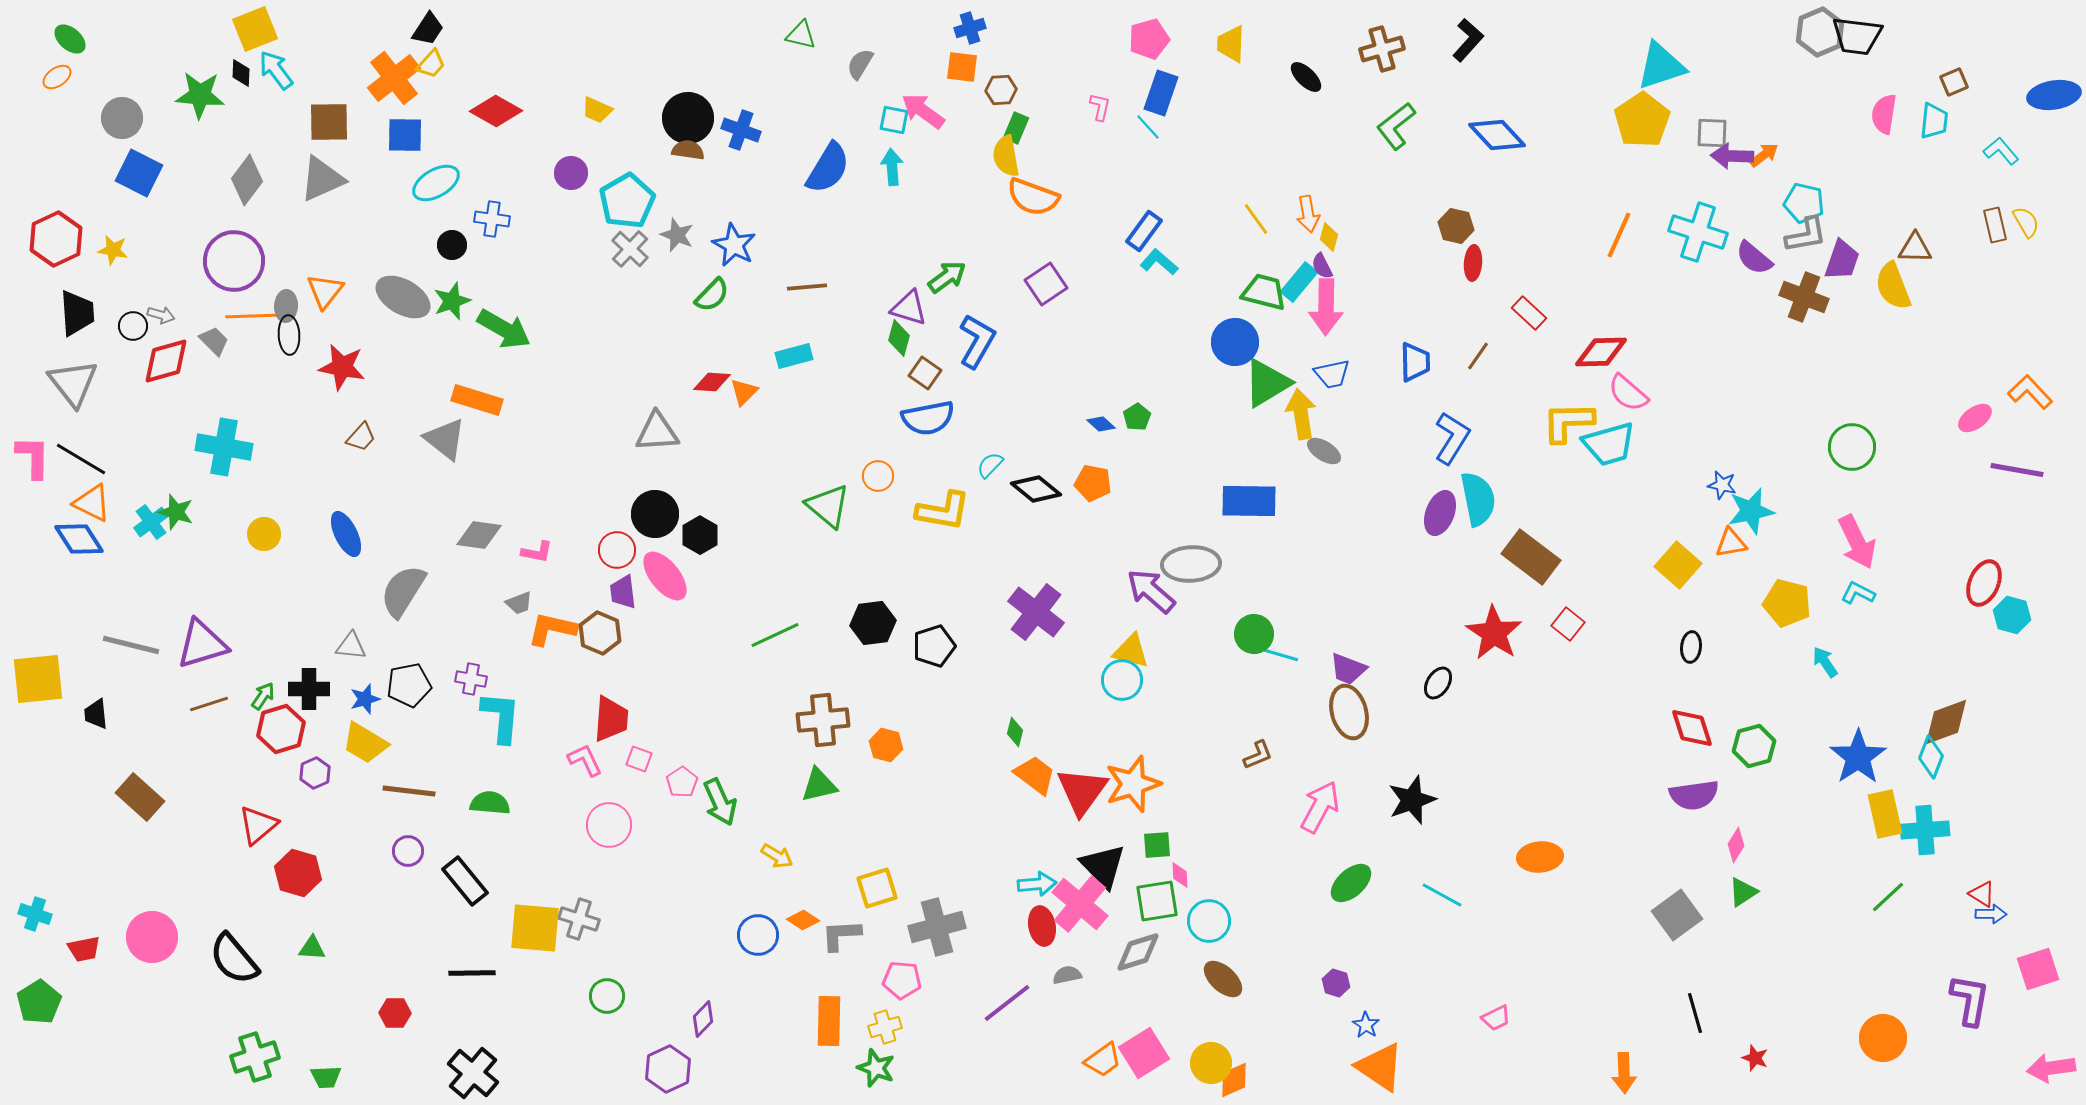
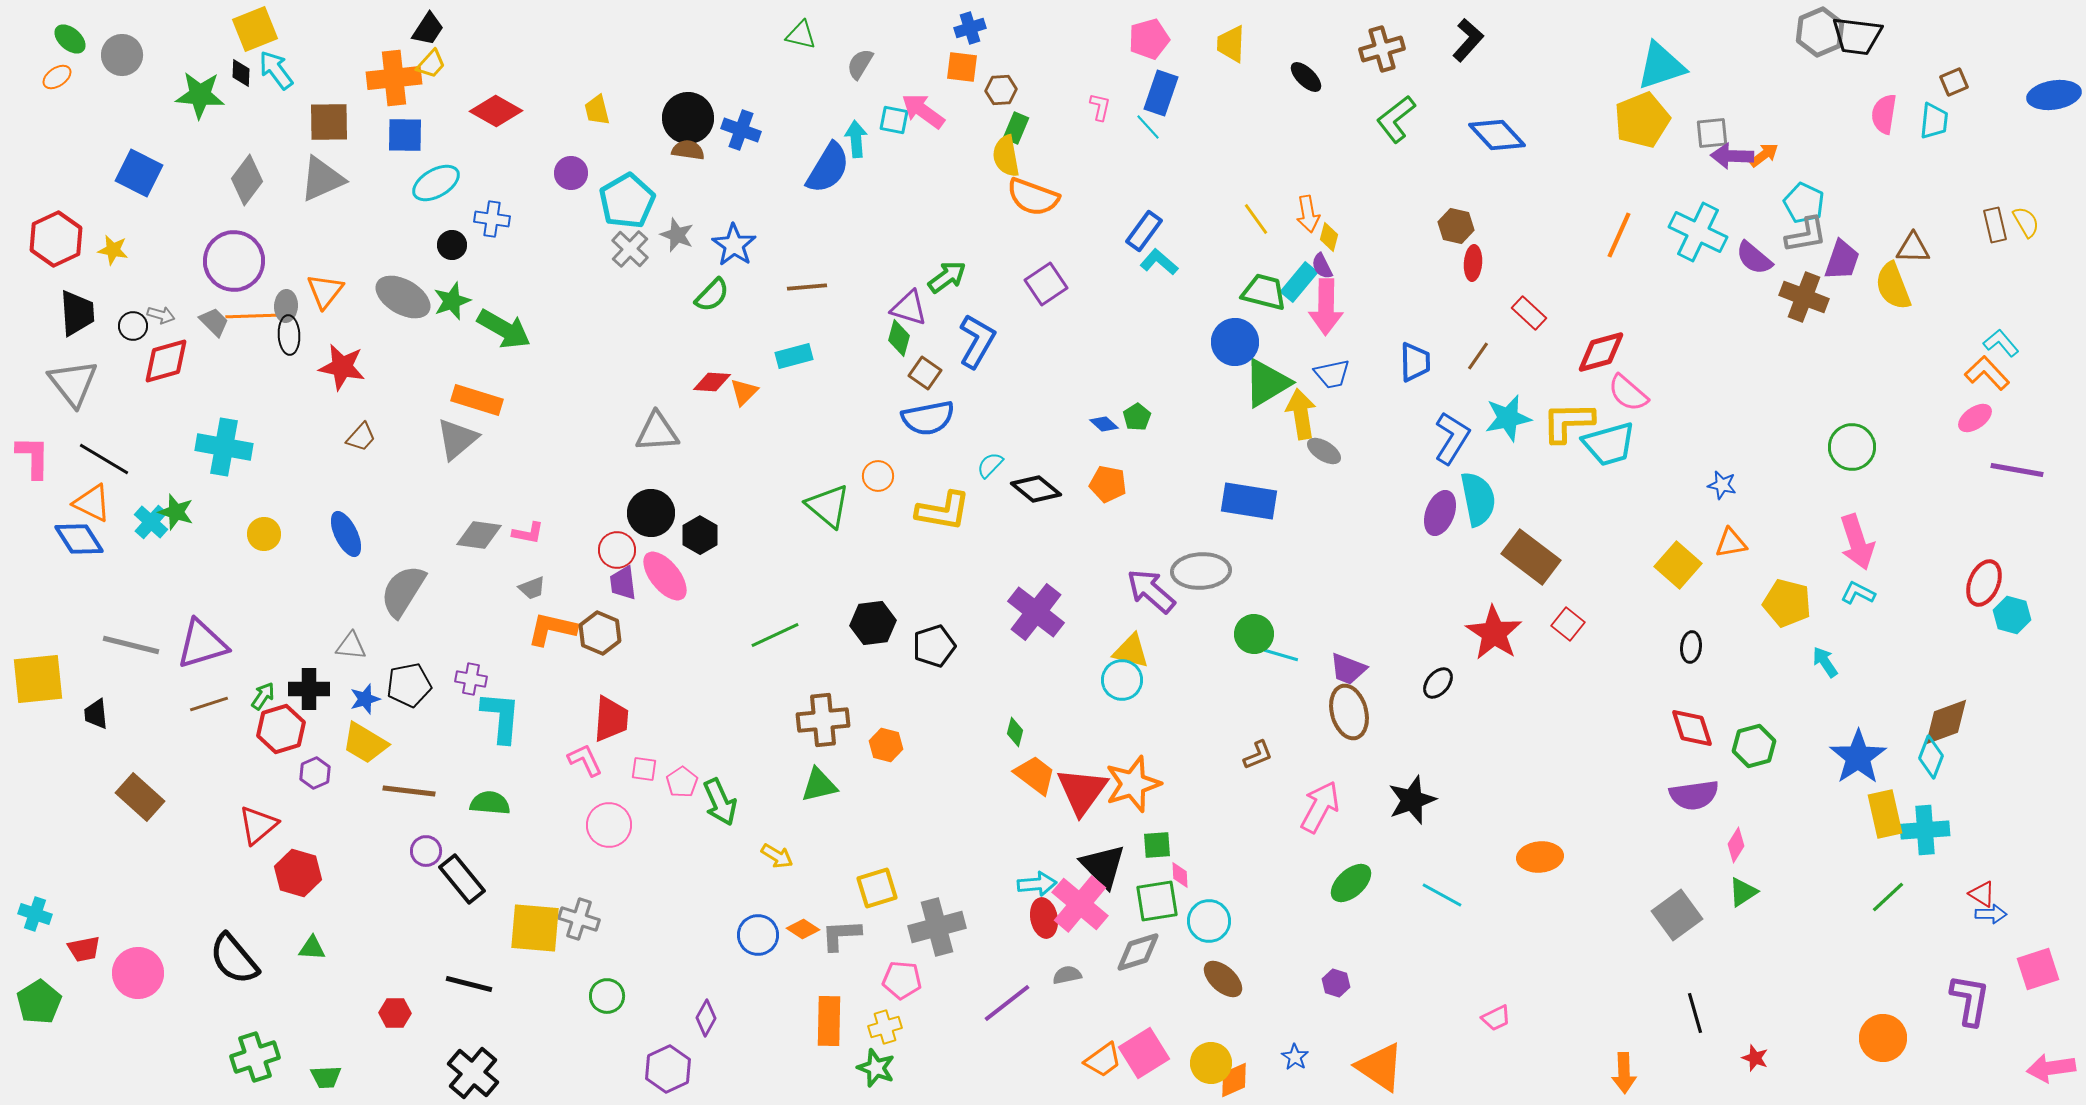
orange cross at (394, 78): rotated 32 degrees clockwise
yellow trapezoid at (597, 110): rotated 52 degrees clockwise
gray circle at (122, 118): moved 63 px up
yellow pentagon at (1642, 120): rotated 12 degrees clockwise
green L-shape at (1396, 126): moved 7 px up
gray square at (1712, 133): rotated 8 degrees counterclockwise
cyan L-shape at (2001, 151): moved 192 px down
cyan arrow at (892, 167): moved 36 px left, 28 px up
cyan pentagon at (1804, 203): rotated 12 degrees clockwise
cyan cross at (1698, 232): rotated 8 degrees clockwise
blue star at (734, 245): rotated 6 degrees clockwise
brown triangle at (1915, 248): moved 2 px left
gray trapezoid at (214, 341): moved 19 px up
red diamond at (1601, 352): rotated 14 degrees counterclockwise
orange L-shape at (2030, 392): moved 43 px left, 19 px up
blue diamond at (1101, 424): moved 3 px right
gray triangle at (445, 439): moved 12 px right; rotated 42 degrees clockwise
black line at (81, 459): moved 23 px right
orange pentagon at (1093, 483): moved 15 px right, 1 px down
blue rectangle at (1249, 501): rotated 8 degrees clockwise
cyan star at (1751, 511): moved 243 px left, 93 px up
black circle at (655, 514): moved 4 px left, 1 px up
cyan cross at (151, 522): rotated 12 degrees counterclockwise
pink arrow at (1857, 542): rotated 8 degrees clockwise
pink L-shape at (537, 552): moved 9 px left, 19 px up
gray ellipse at (1191, 564): moved 10 px right, 7 px down
purple trapezoid at (623, 592): moved 9 px up
gray trapezoid at (519, 603): moved 13 px right, 15 px up
black ellipse at (1438, 683): rotated 8 degrees clockwise
pink square at (639, 759): moved 5 px right, 10 px down; rotated 12 degrees counterclockwise
purple circle at (408, 851): moved 18 px right
black rectangle at (465, 881): moved 3 px left, 2 px up
orange diamond at (803, 920): moved 9 px down
red ellipse at (1042, 926): moved 2 px right, 8 px up
pink circle at (152, 937): moved 14 px left, 36 px down
black line at (472, 973): moved 3 px left, 11 px down; rotated 15 degrees clockwise
purple diamond at (703, 1019): moved 3 px right, 1 px up; rotated 15 degrees counterclockwise
blue star at (1366, 1025): moved 71 px left, 32 px down
